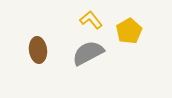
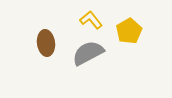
brown ellipse: moved 8 px right, 7 px up
